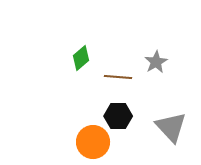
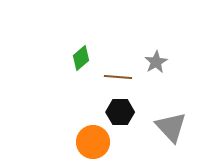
black hexagon: moved 2 px right, 4 px up
